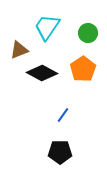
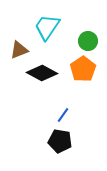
green circle: moved 8 px down
black pentagon: moved 11 px up; rotated 10 degrees clockwise
